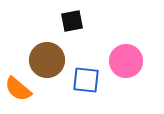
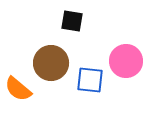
black square: rotated 20 degrees clockwise
brown circle: moved 4 px right, 3 px down
blue square: moved 4 px right
